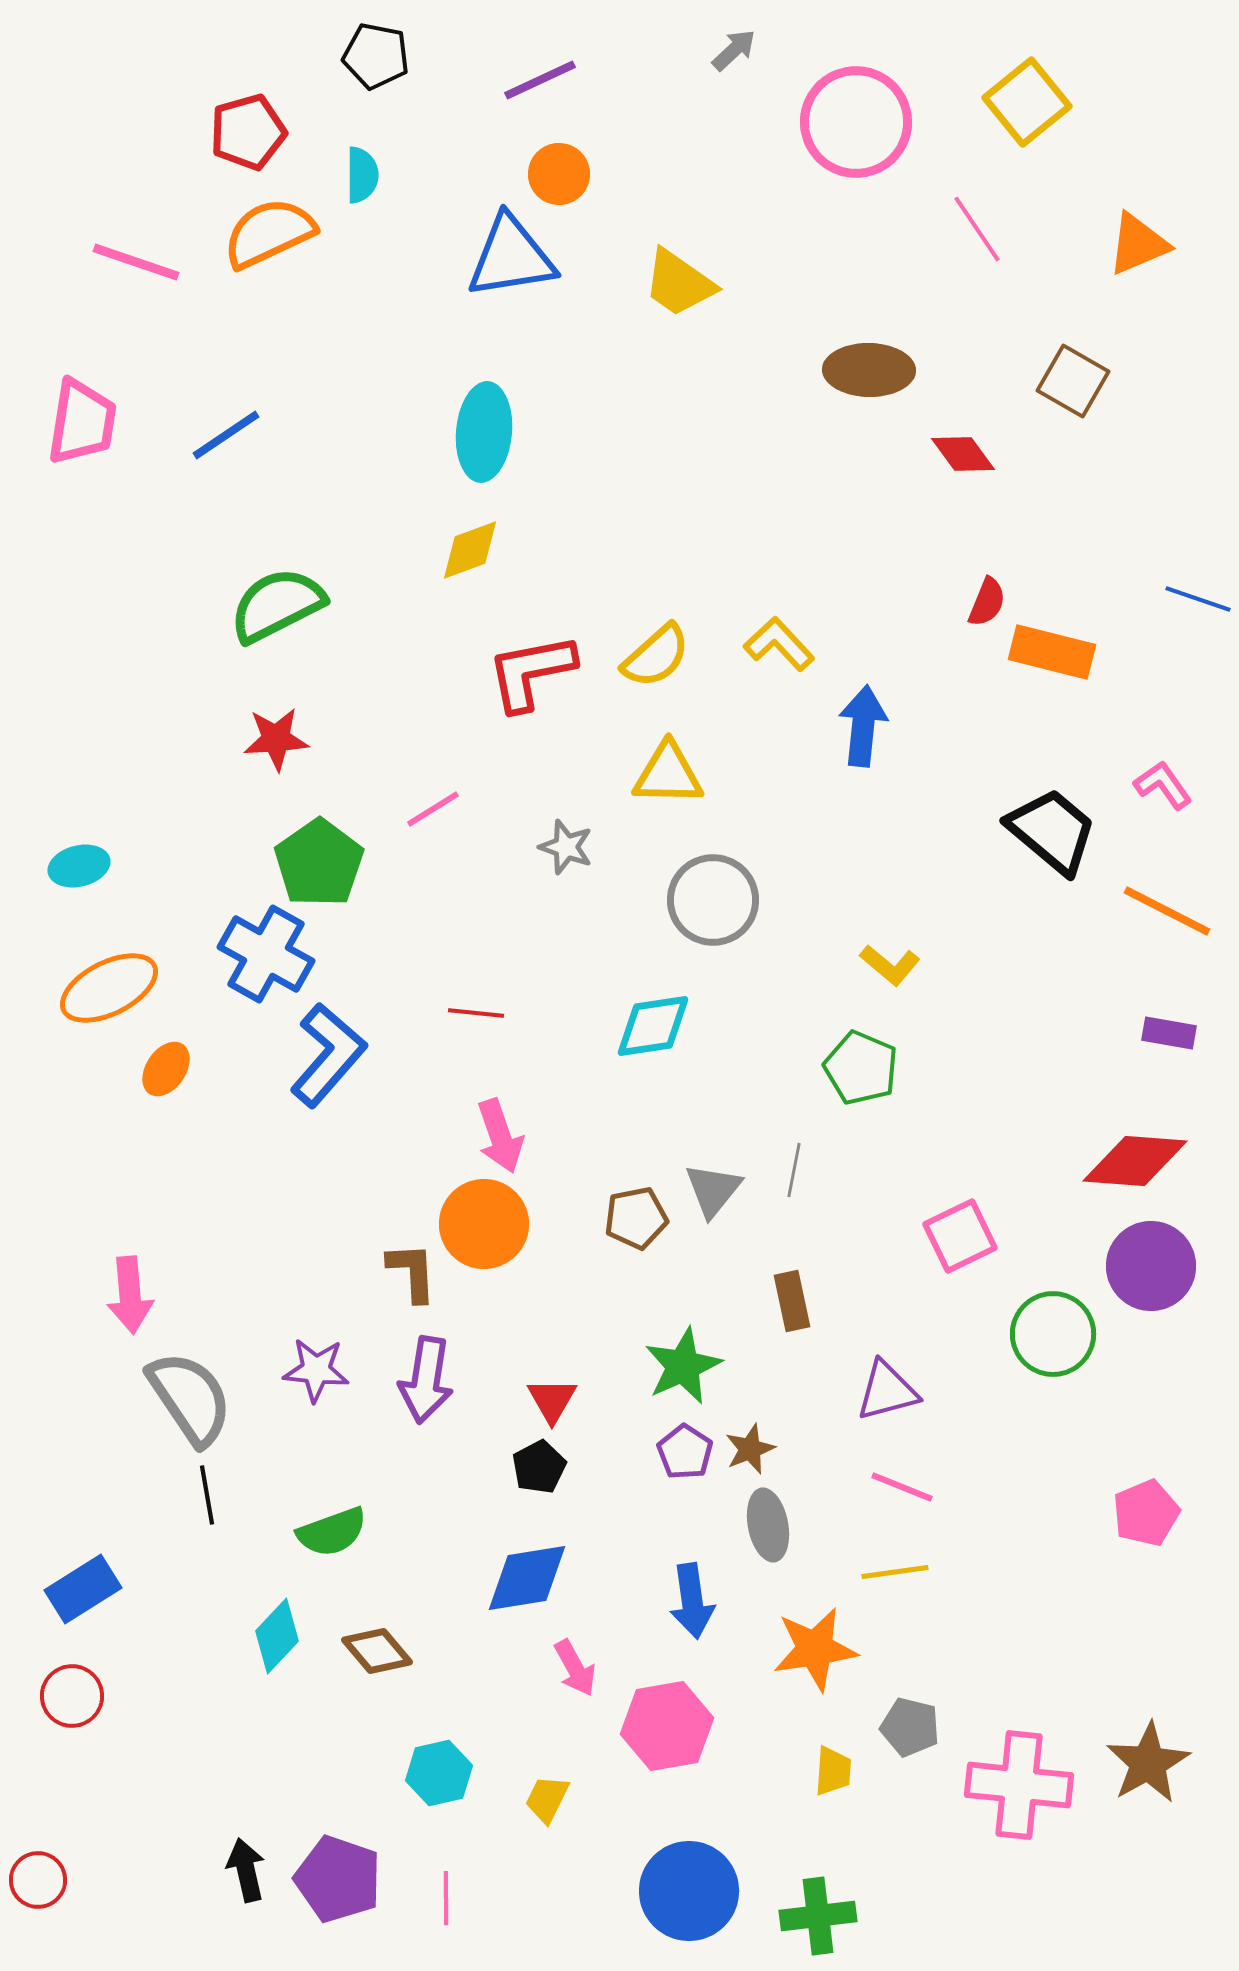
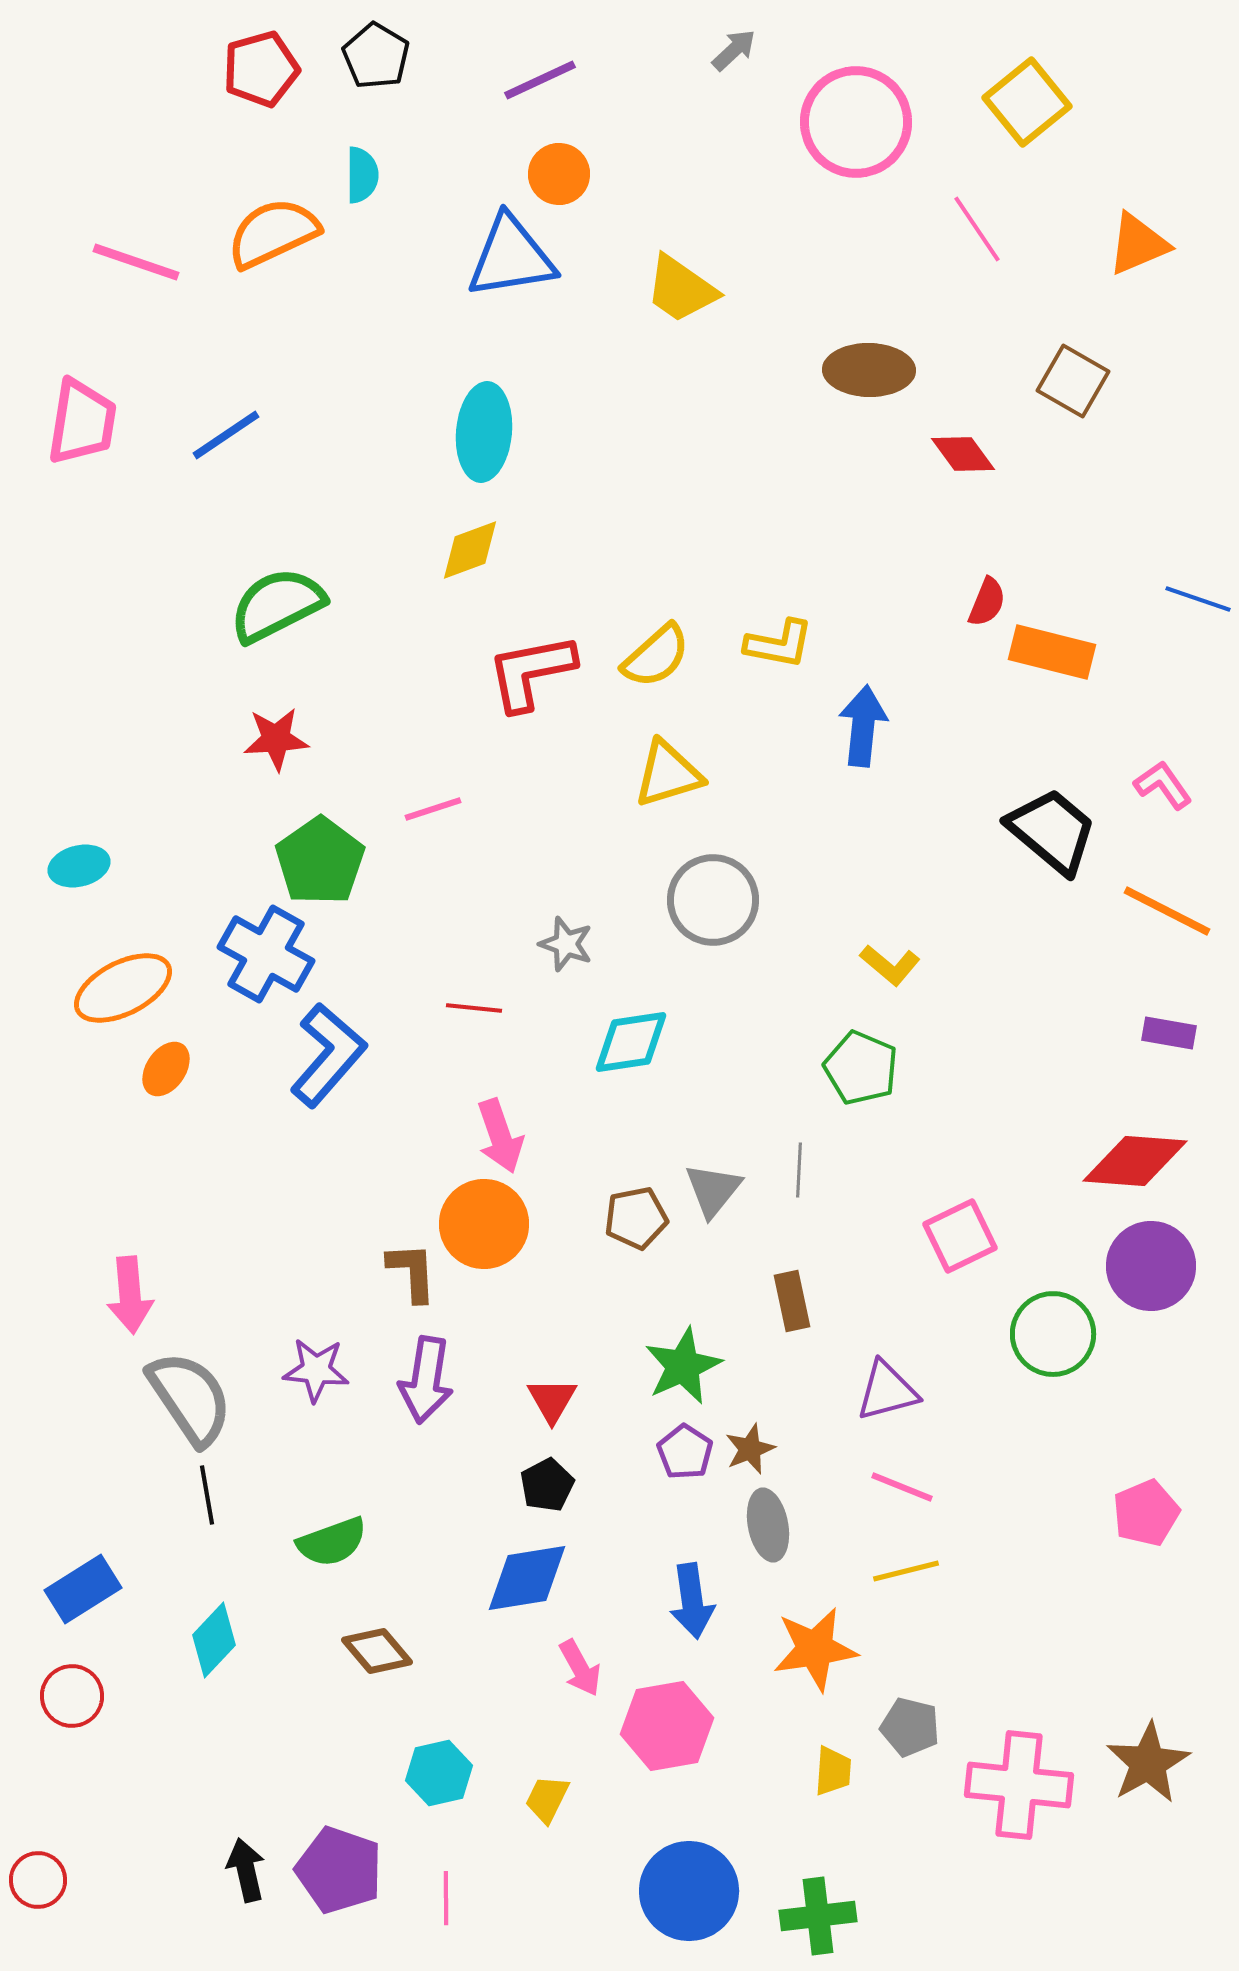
black pentagon at (376, 56): rotated 20 degrees clockwise
red pentagon at (248, 132): moved 13 px right, 63 px up
orange semicircle at (269, 233): moved 4 px right
yellow trapezoid at (679, 283): moved 2 px right, 6 px down
yellow L-shape at (779, 644): rotated 144 degrees clockwise
yellow triangle at (668, 774): rotated 18 degrees counterclockwise
pink line at (433, 809): rotated 14 degrees clockwise
gray star at (566, 847): moved 97 px down
green pentagon at (319, 863): moved 1 px right, 2 px up
orange ellipse at (109, 988): moved 14 px right
red line at (476, 1013): moved 2 px left, 5 px up
cyan diamond at (653, 1026): moved 22 px left, 16 px down
gray line at (794, 1170): moved 5 px right; rotated 8 degrees counterclockwise
black pentagon at (539, 1467): moved 8 px right, 18 px down
green semicircle at (332, 1532): moved 10 px down
yellow line at (895, 1572): moved 11 px right, 1 px up; rotated 6 degrees counterclockwise
cyan diamond at (277, 1636): moved 63 px left, 4 px down
pink arrow at (575, 1668): moved 5 px right
purple pentagon at (338, 1879): moved 1 px right, 9 px up
